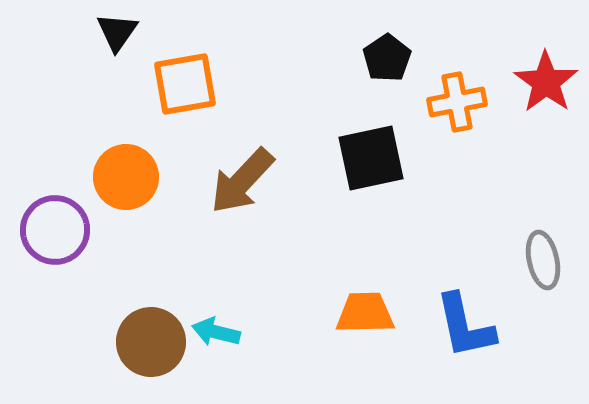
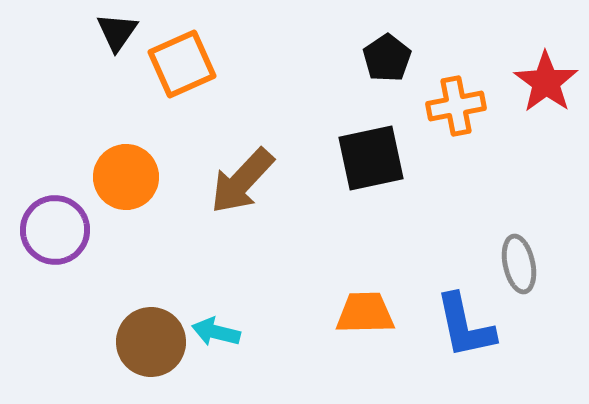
orange square: moved 3 px left, 20 px up; rotated 14 degrees counterclockwise
orange cross: moved 1 px left, 4 px down
gray ellipse: moved 24 px left, 4 px down
